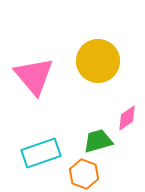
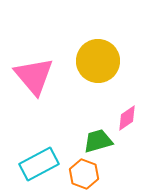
cyan rectangle: moved 2 px left, 11 px down; rotated 9 degrees counterclockwise
